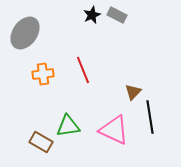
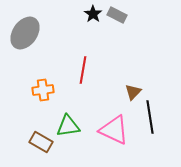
black star: moved 1 px right, 1 px up; rotated 12 degrees counterclockwise
red line: rotated 32 degrees clockwise
orange cross: moved 16 px down
